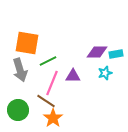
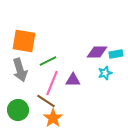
orange square: moved 3 px left, 2 px up
purple triangle: moved 4 px down
